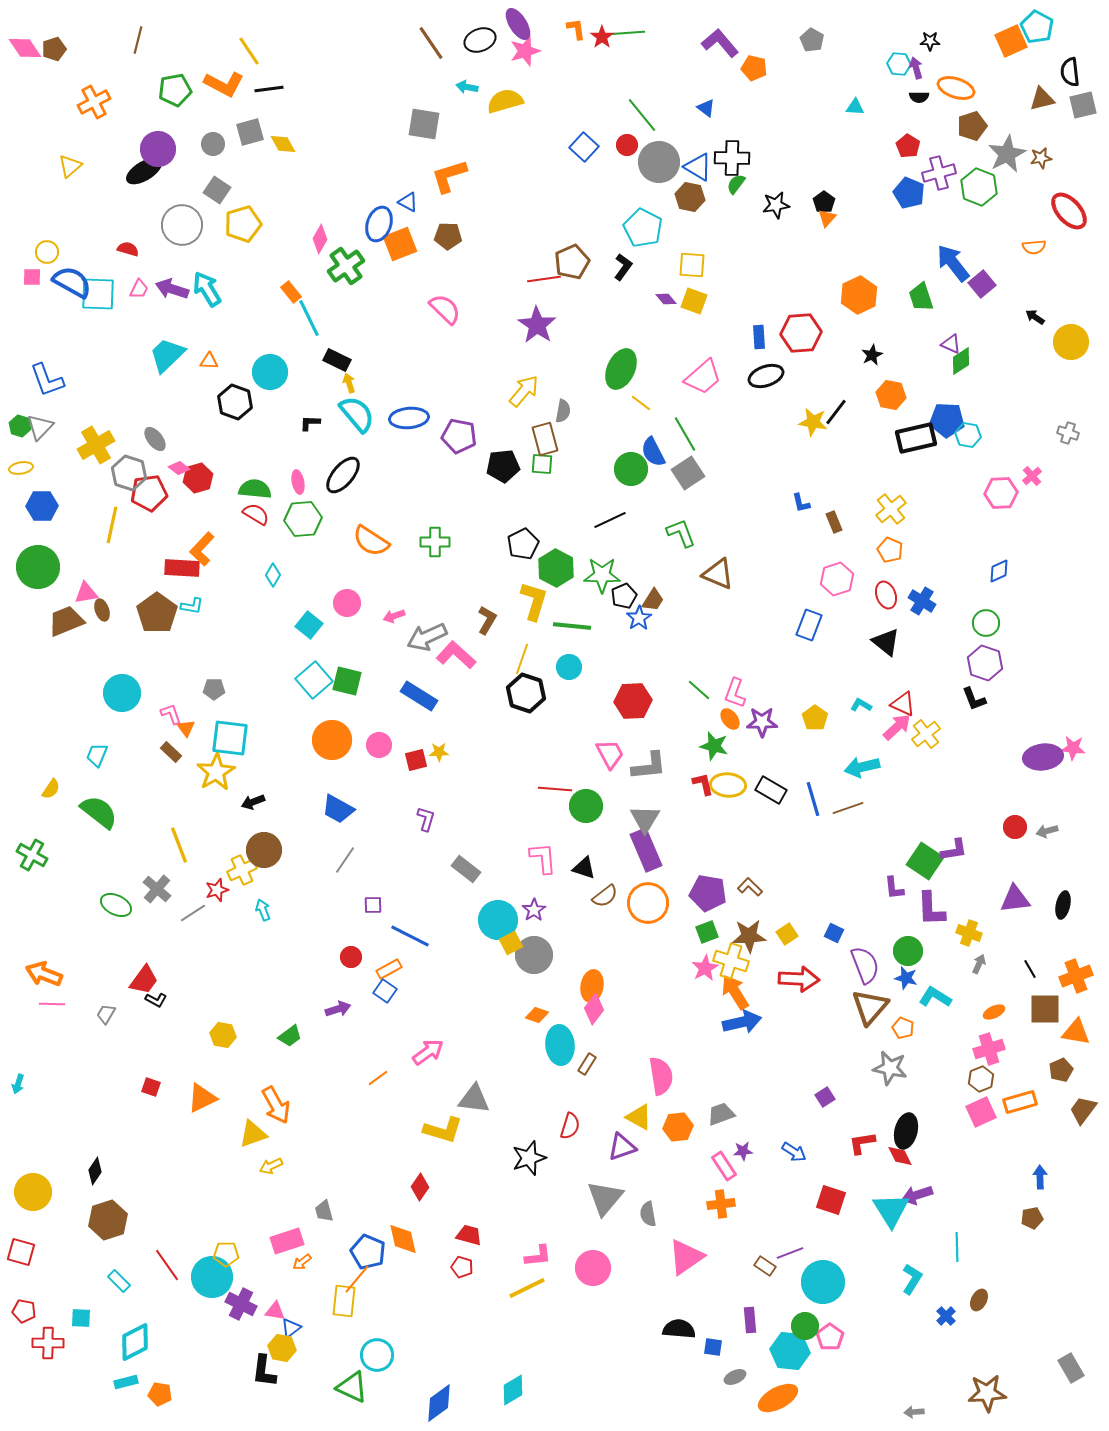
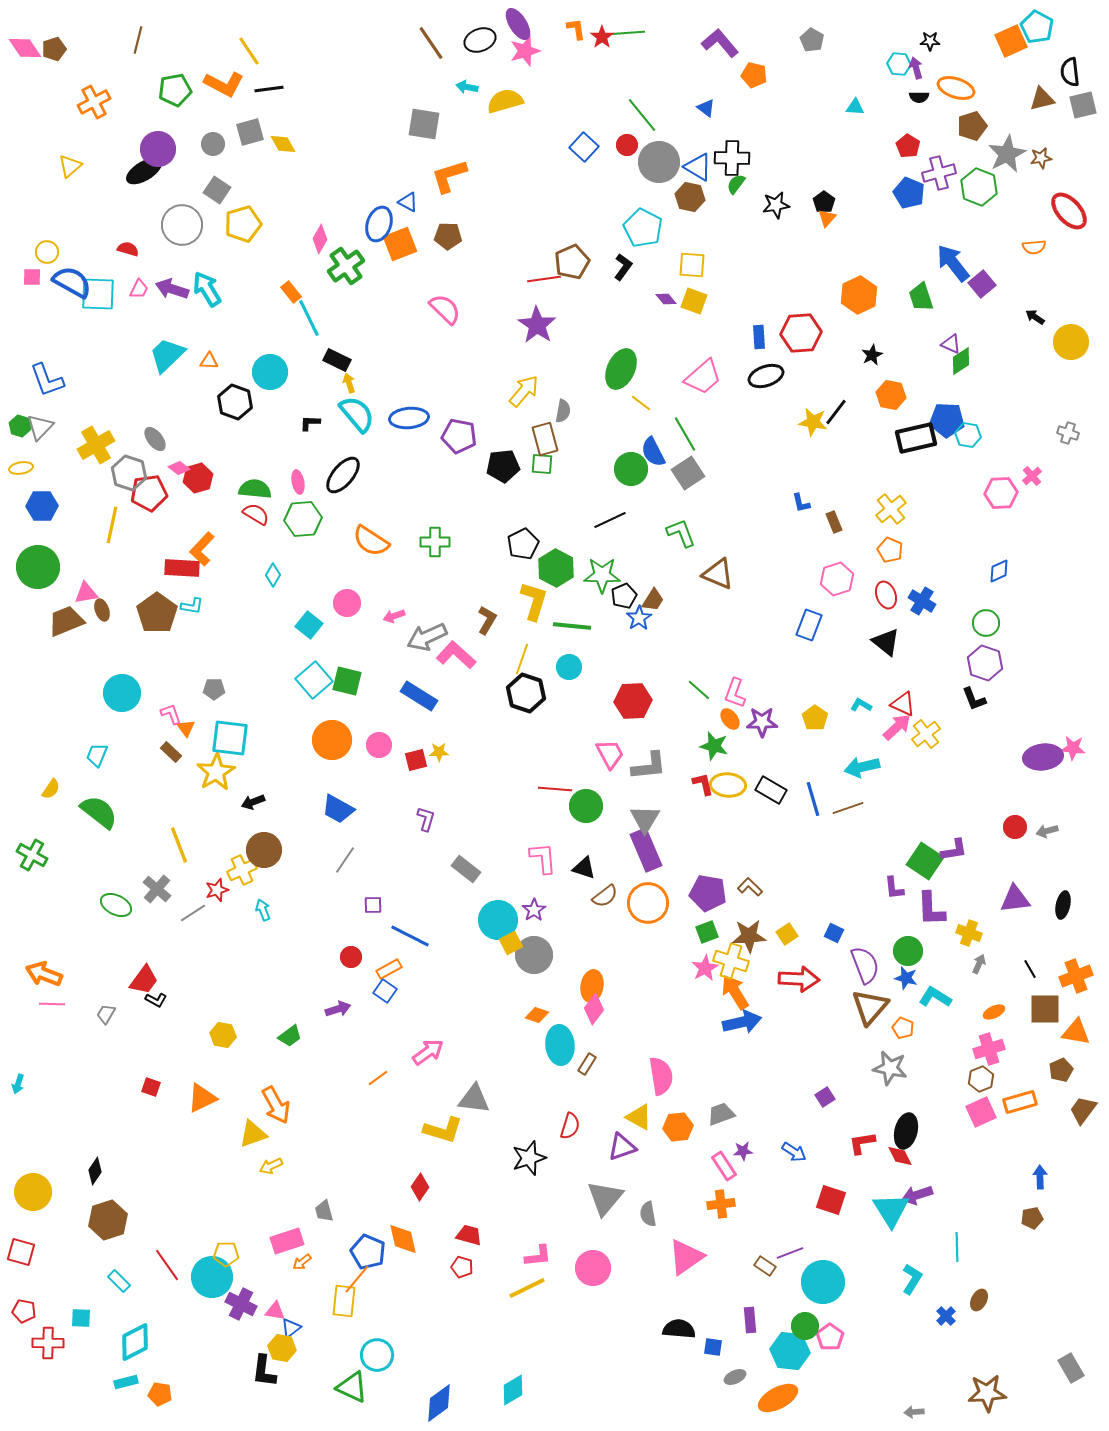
orange pentagon at (754, 68): moved 7 px down
